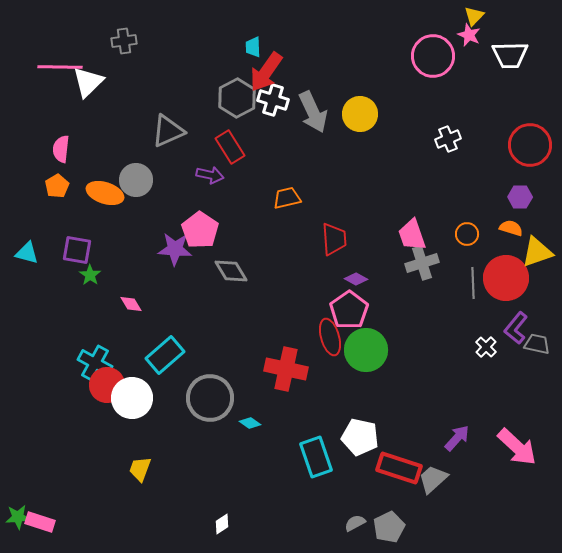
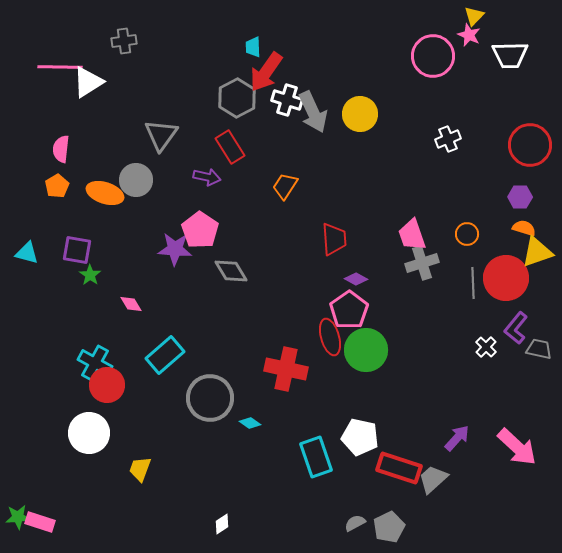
white triangle at (88, 82): rotated 12 degrees clockwise
white cross at (273, 100): moved 14 px right
gray triangle at (168, 131): moved 7 px left, 4 px down; rotated 30 degrees counterclockwise
purple arrow at (210, 175): moved 3 px left, 2 px down
orange trapezoid at (287, 198): moved 2 px left, 12 px up; rotated 44 degrees counterclockwise
orange semicircle at (511, 228): moved 13 px right
gray trapezoid at (537, 344): moved 2 px right, 5 px down
white circle at (132, 398): moved 43 px left, 35 px down
